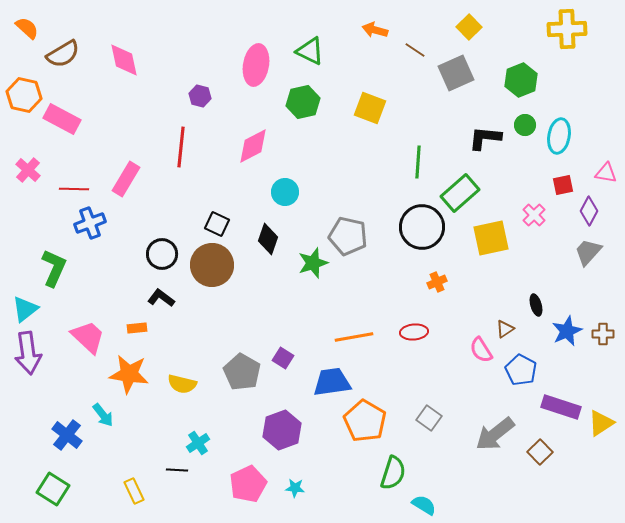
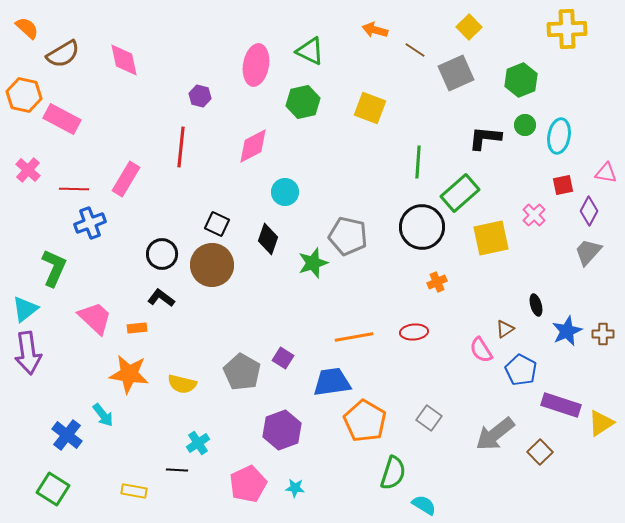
pink trapezoid at (88, 337): moved 7 px right, 19 px up
purple rectangle at (561, 407): moved 2 px up
yellow rectangle at (134, 491): rotated 55 degrees counterclockwise
